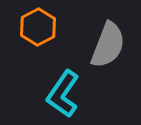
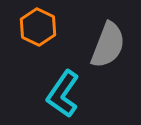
orange hexagon: rotated 6 degrees counterclockwise
